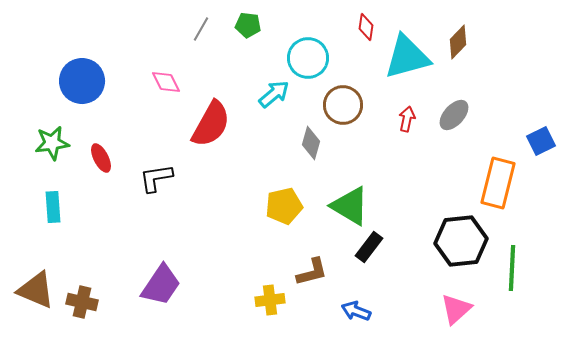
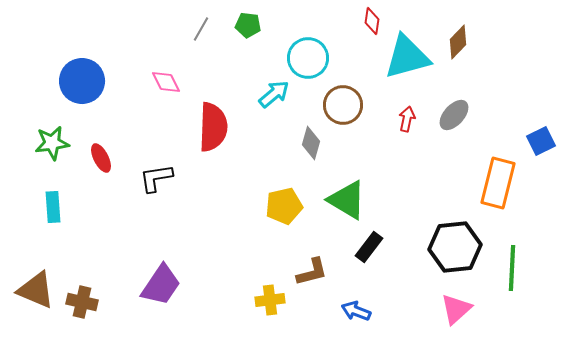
red diamond: moved 6 px right, 6 px up
red semicircle: moved 2 px right, 3 px down; rotated 27 degrees counterclockwise
green triangle: moved 3 px left, 6 px up
black hexagon: moved 6 px left, 6 px down
